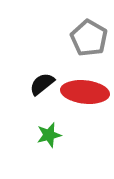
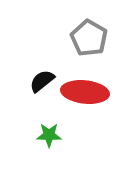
black semicircle: moved 3 px up
green star: rotated 15 degrees clockwise
